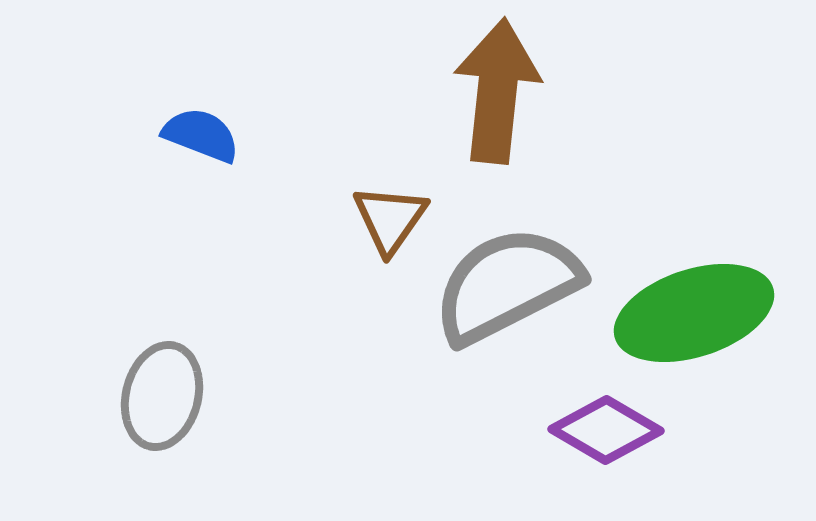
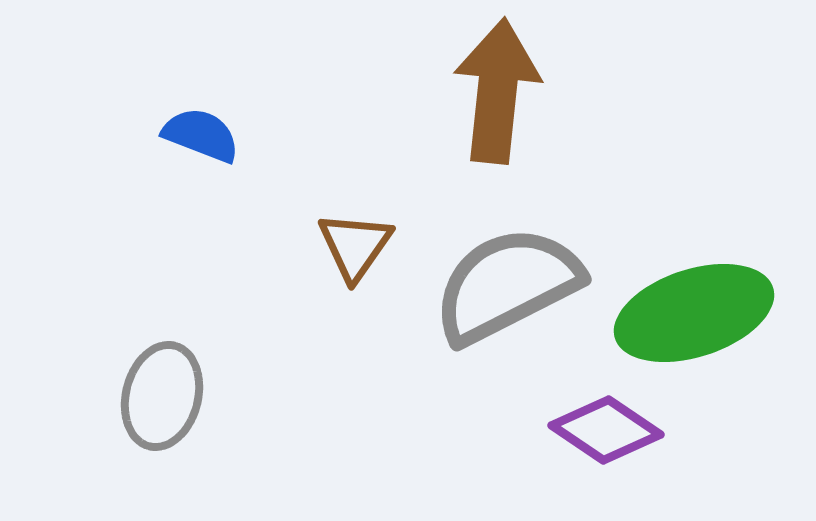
brown triangle: moved 35 px left, 27 px down
purple diamond: rotated 4 degrees clockwise
